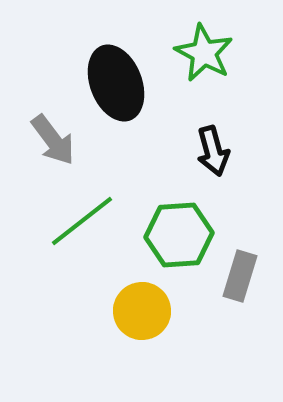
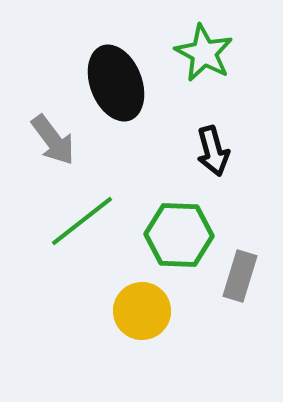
green hexagon: rotated 6 degrees clockwise
